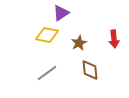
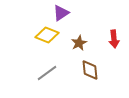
yellow diamond: rotated 10 degrees clockwise
